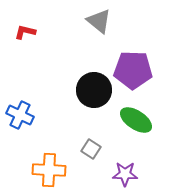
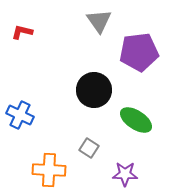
gray triangle: rotated 16 degrees clockwise
red L-shape: moved 3 px left
purple pentagon: moved 6 px right, 18 px up; rotated 9 degrees counterclockwise
gray square: moved 2 px left, 1 px up
